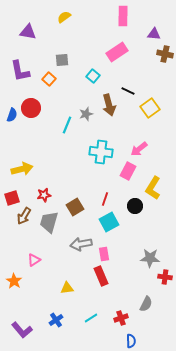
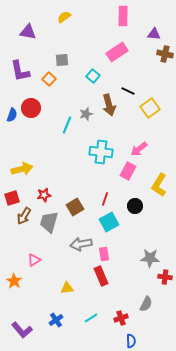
yellow L-shape at (153, 188): moved 6 px right, 3 px up
